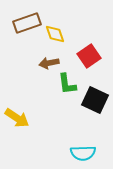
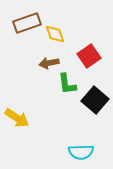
black square: rotated 16 degrees clockwise
cyan semicircle: moved 2 px left, 1 px up
